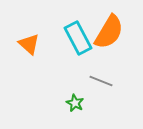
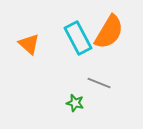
gray line: moved 2 px left, 2 px down
green star: rotated 12 degrees counterclockwise
